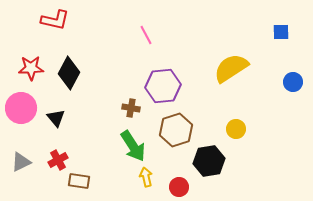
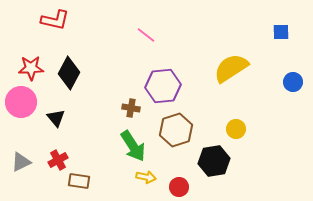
pink line: rotated 24 degrees counterclockwise
pink circle: moved 6 px up
black hexagon: moved 5 px right
yellow arrow: rotated 114 degrees clockwise
